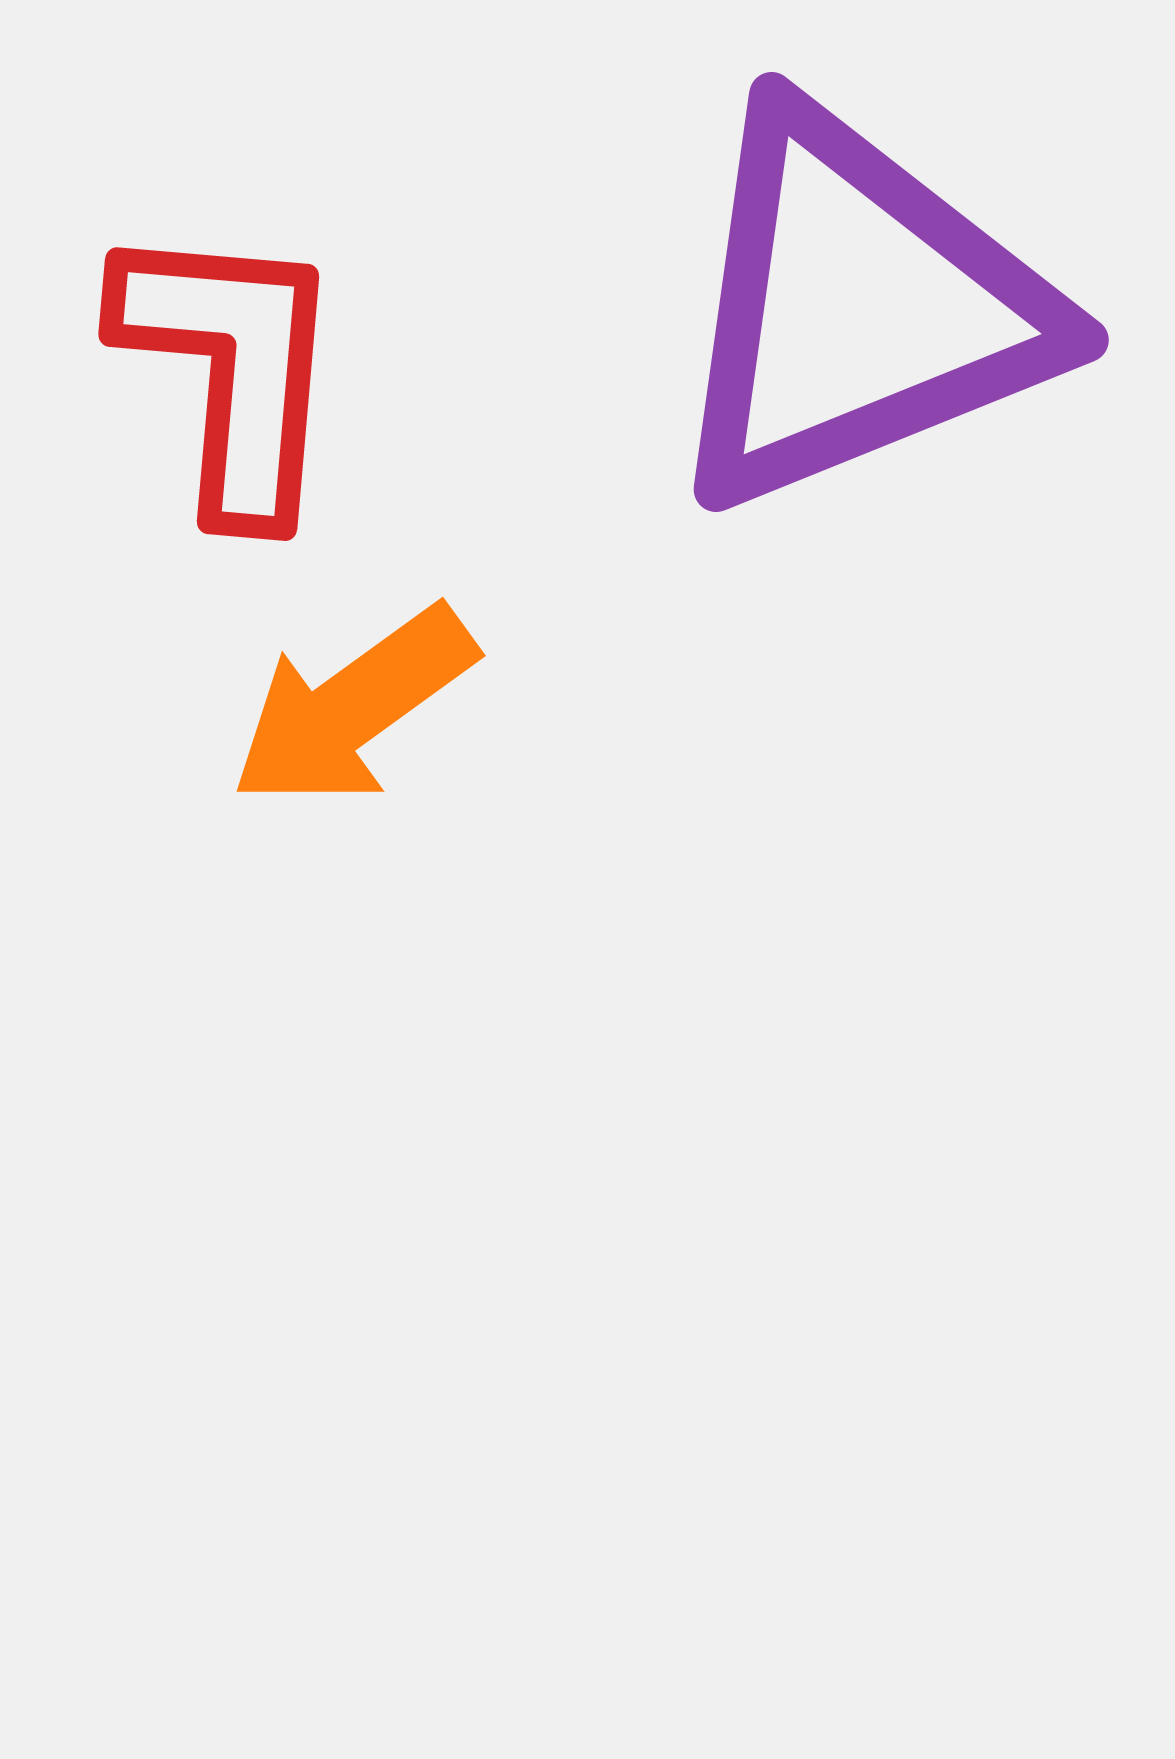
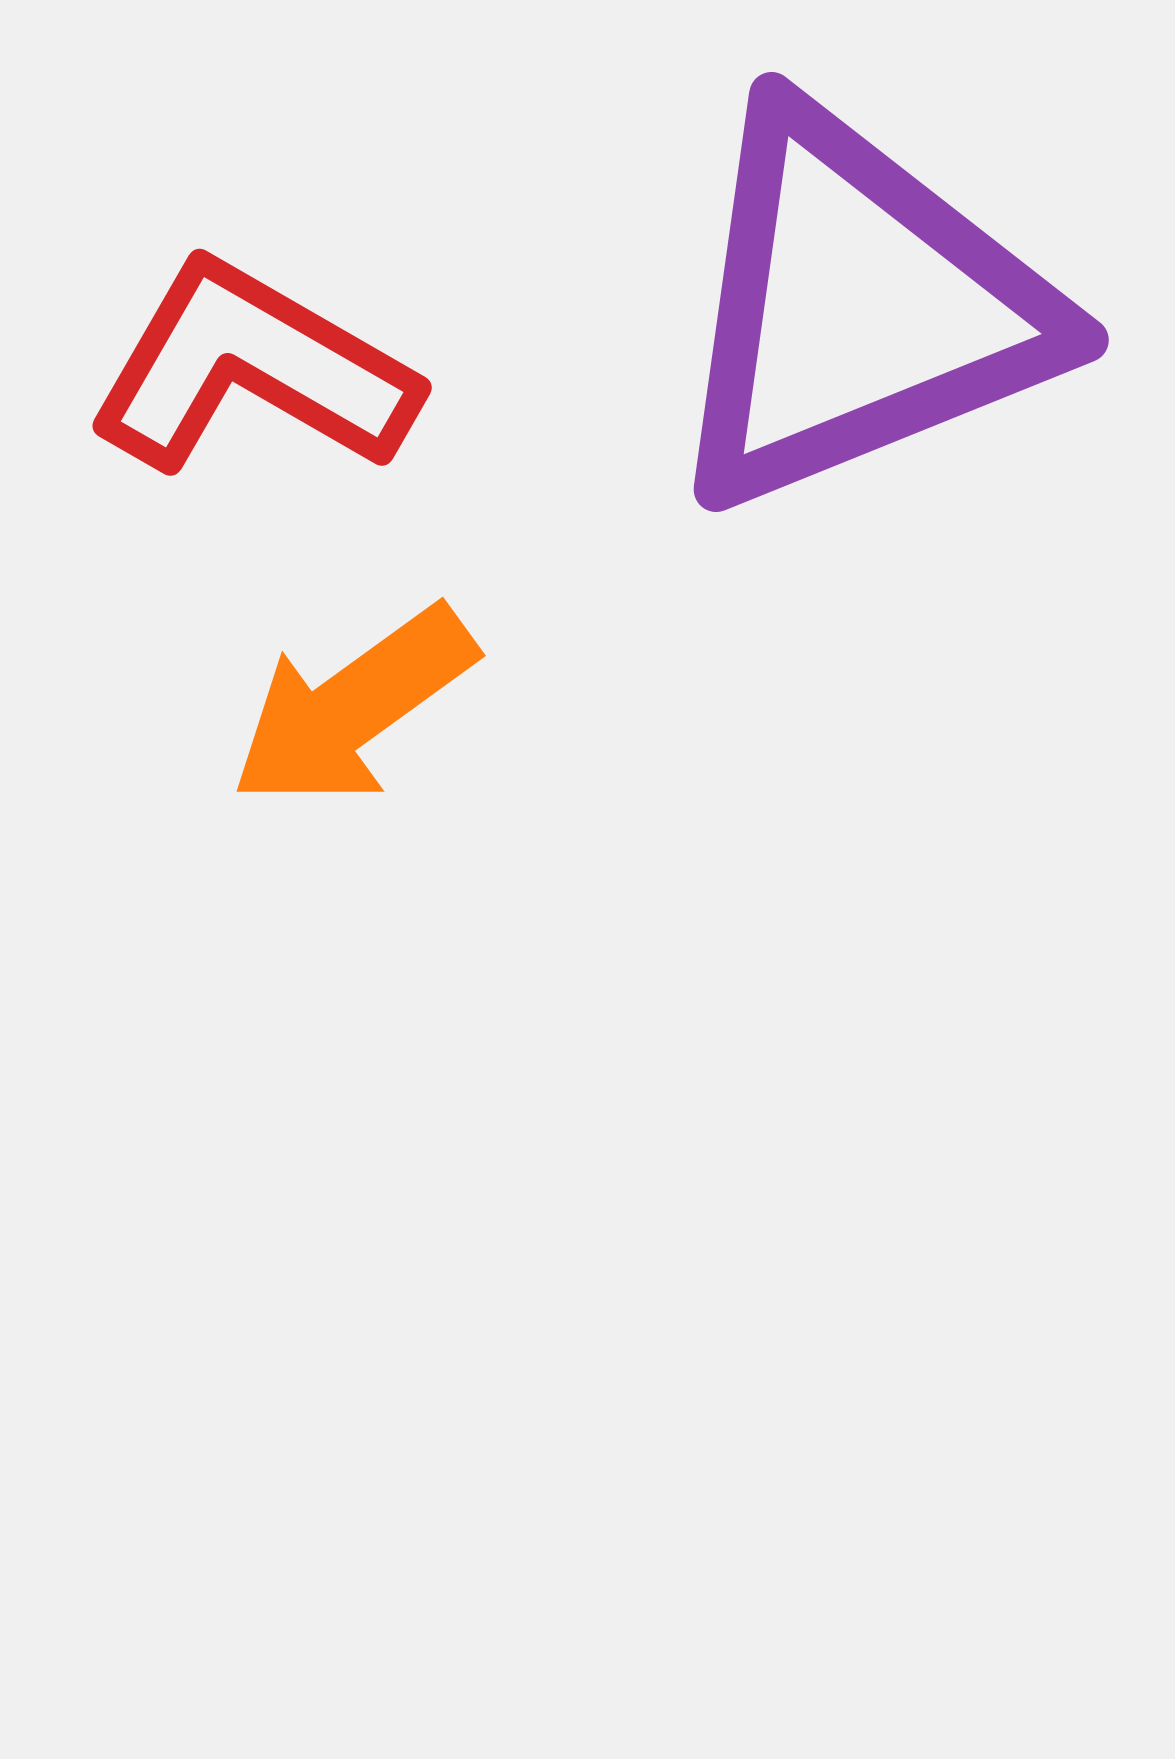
red L-shape: moved 21 px right; rotated 65 degrees counterclockwise
